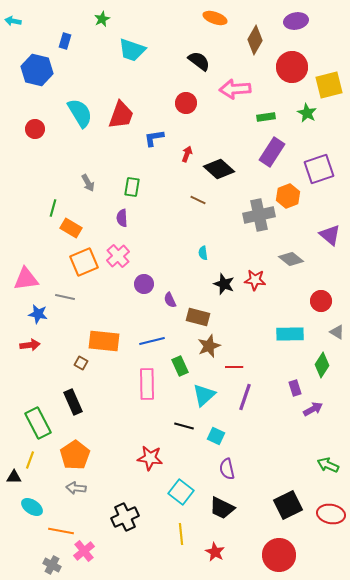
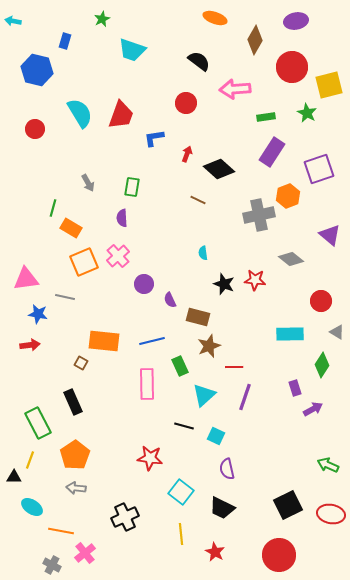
pink cross at (84, 551): moved 1 px right, 2 px down
